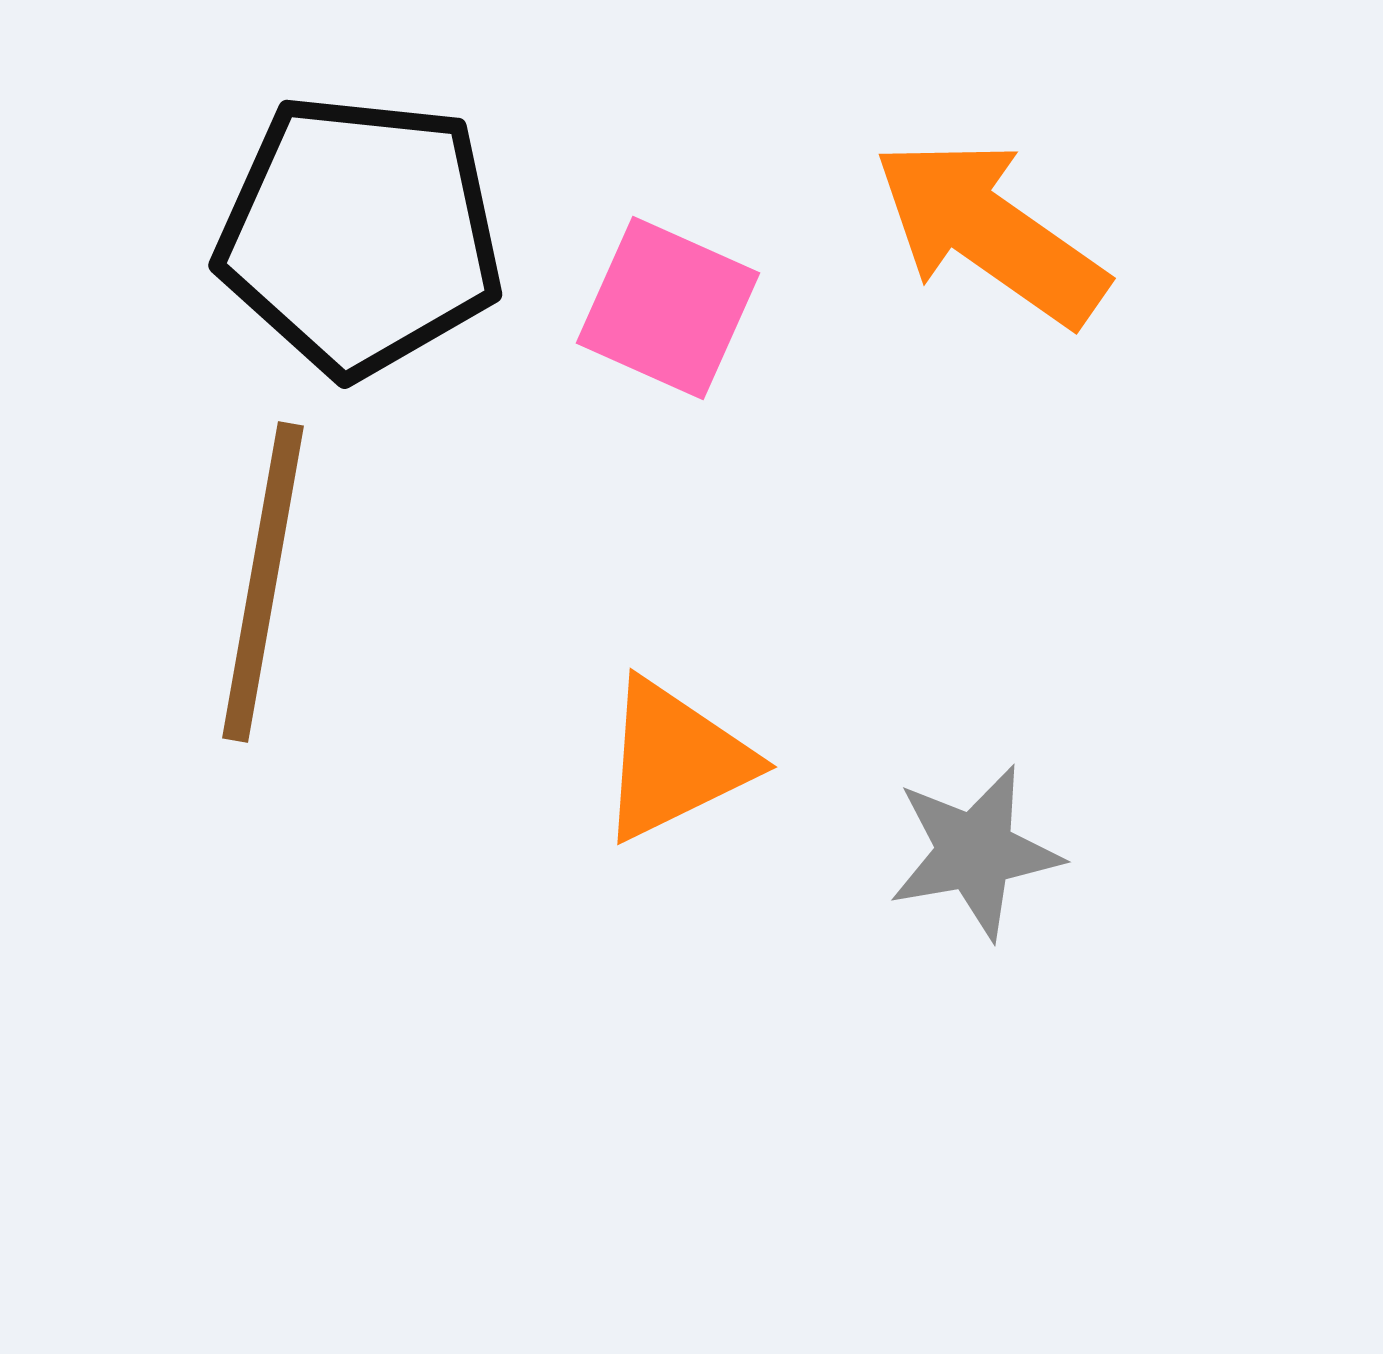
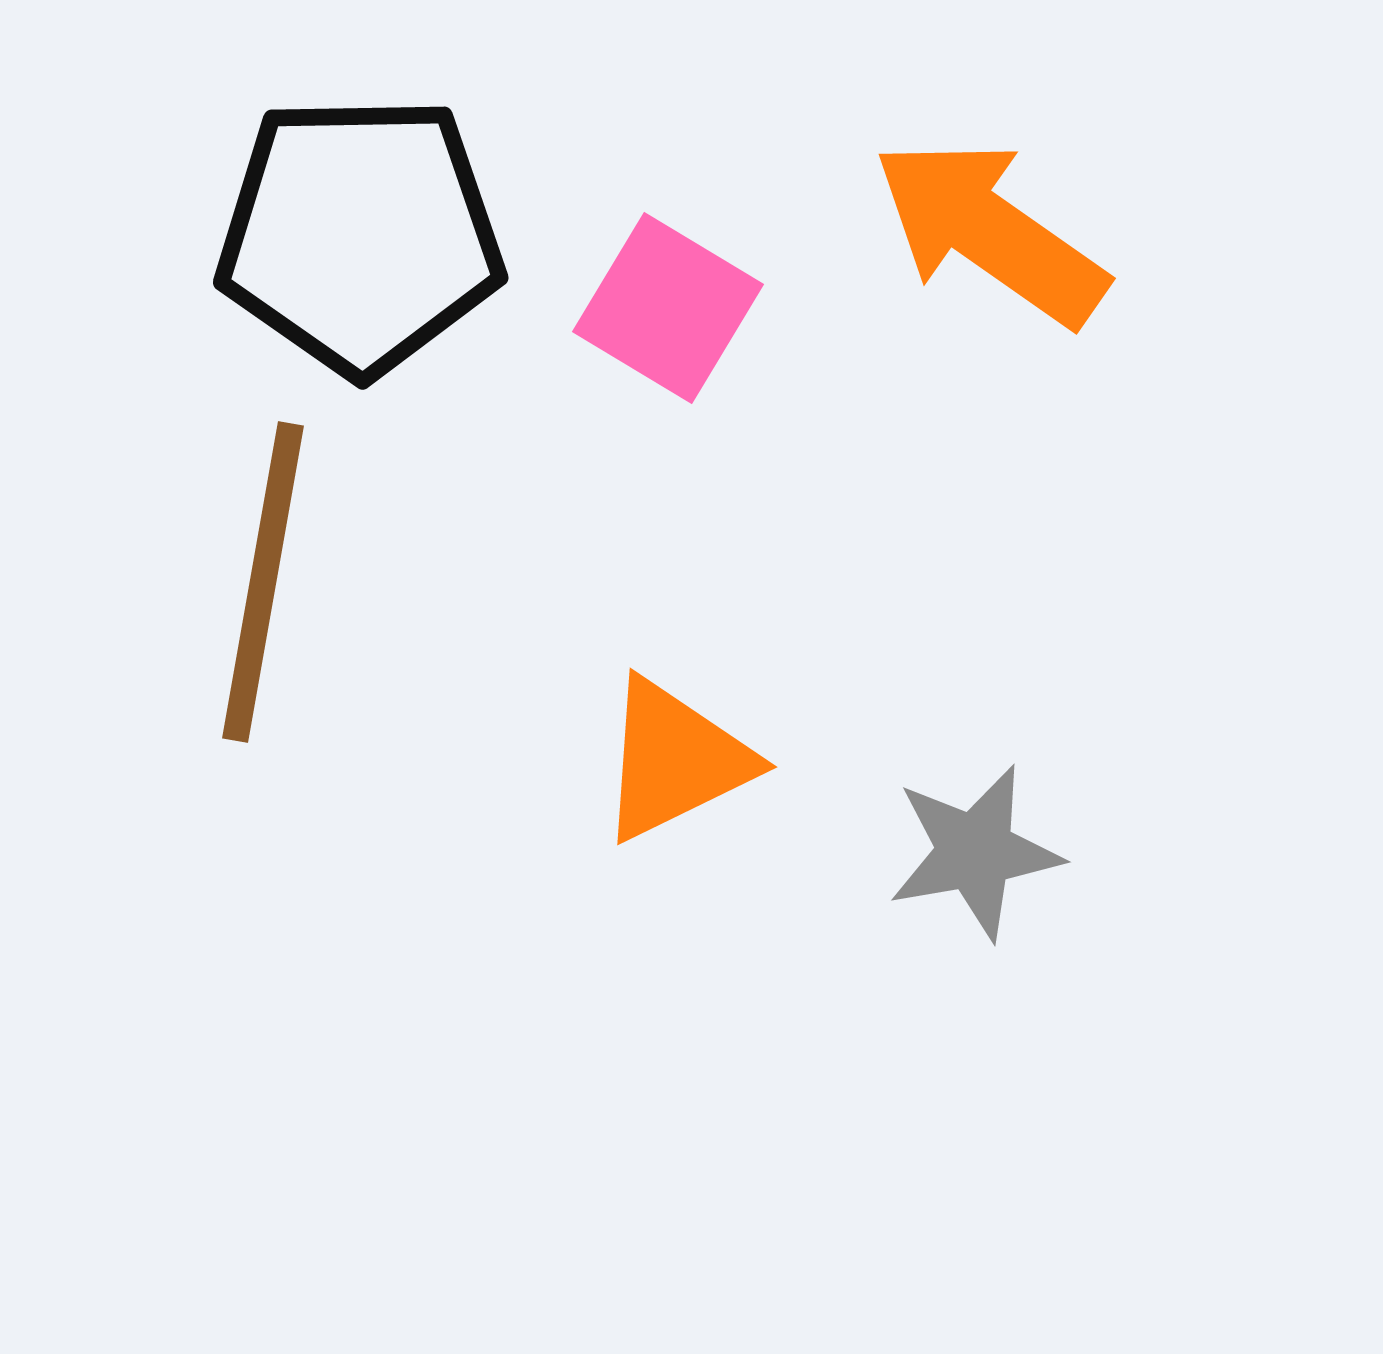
black pentagon: rotated 7 degrees counterclockwise
pink square: rotated 7 degrees clockwise
